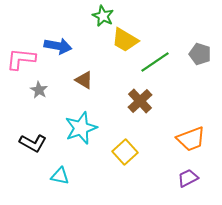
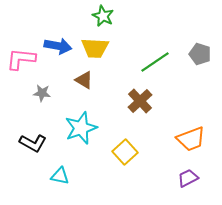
yellow trapezoid: moved 30 px left, 8 px down; rotated 28 degrees counterclockwise
gray star: moved 3 px right, 3 px down; rotated 24 degrees counterclockwise
